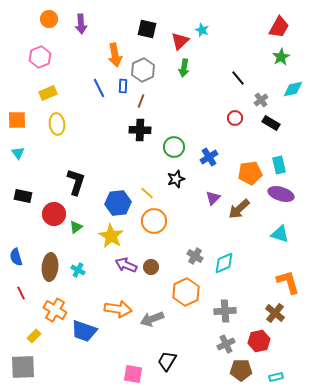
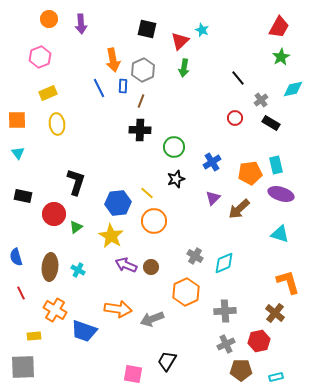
orange arrow at (115, 55): moved 2 px left, 5 px down
blue cross at (209, 157): moved 3 px right, 5 px down
cyan rectangle at (279, 165): moved 3 px left
yellow rectangle at (34, 336): rotated 40 degrees clockwise
